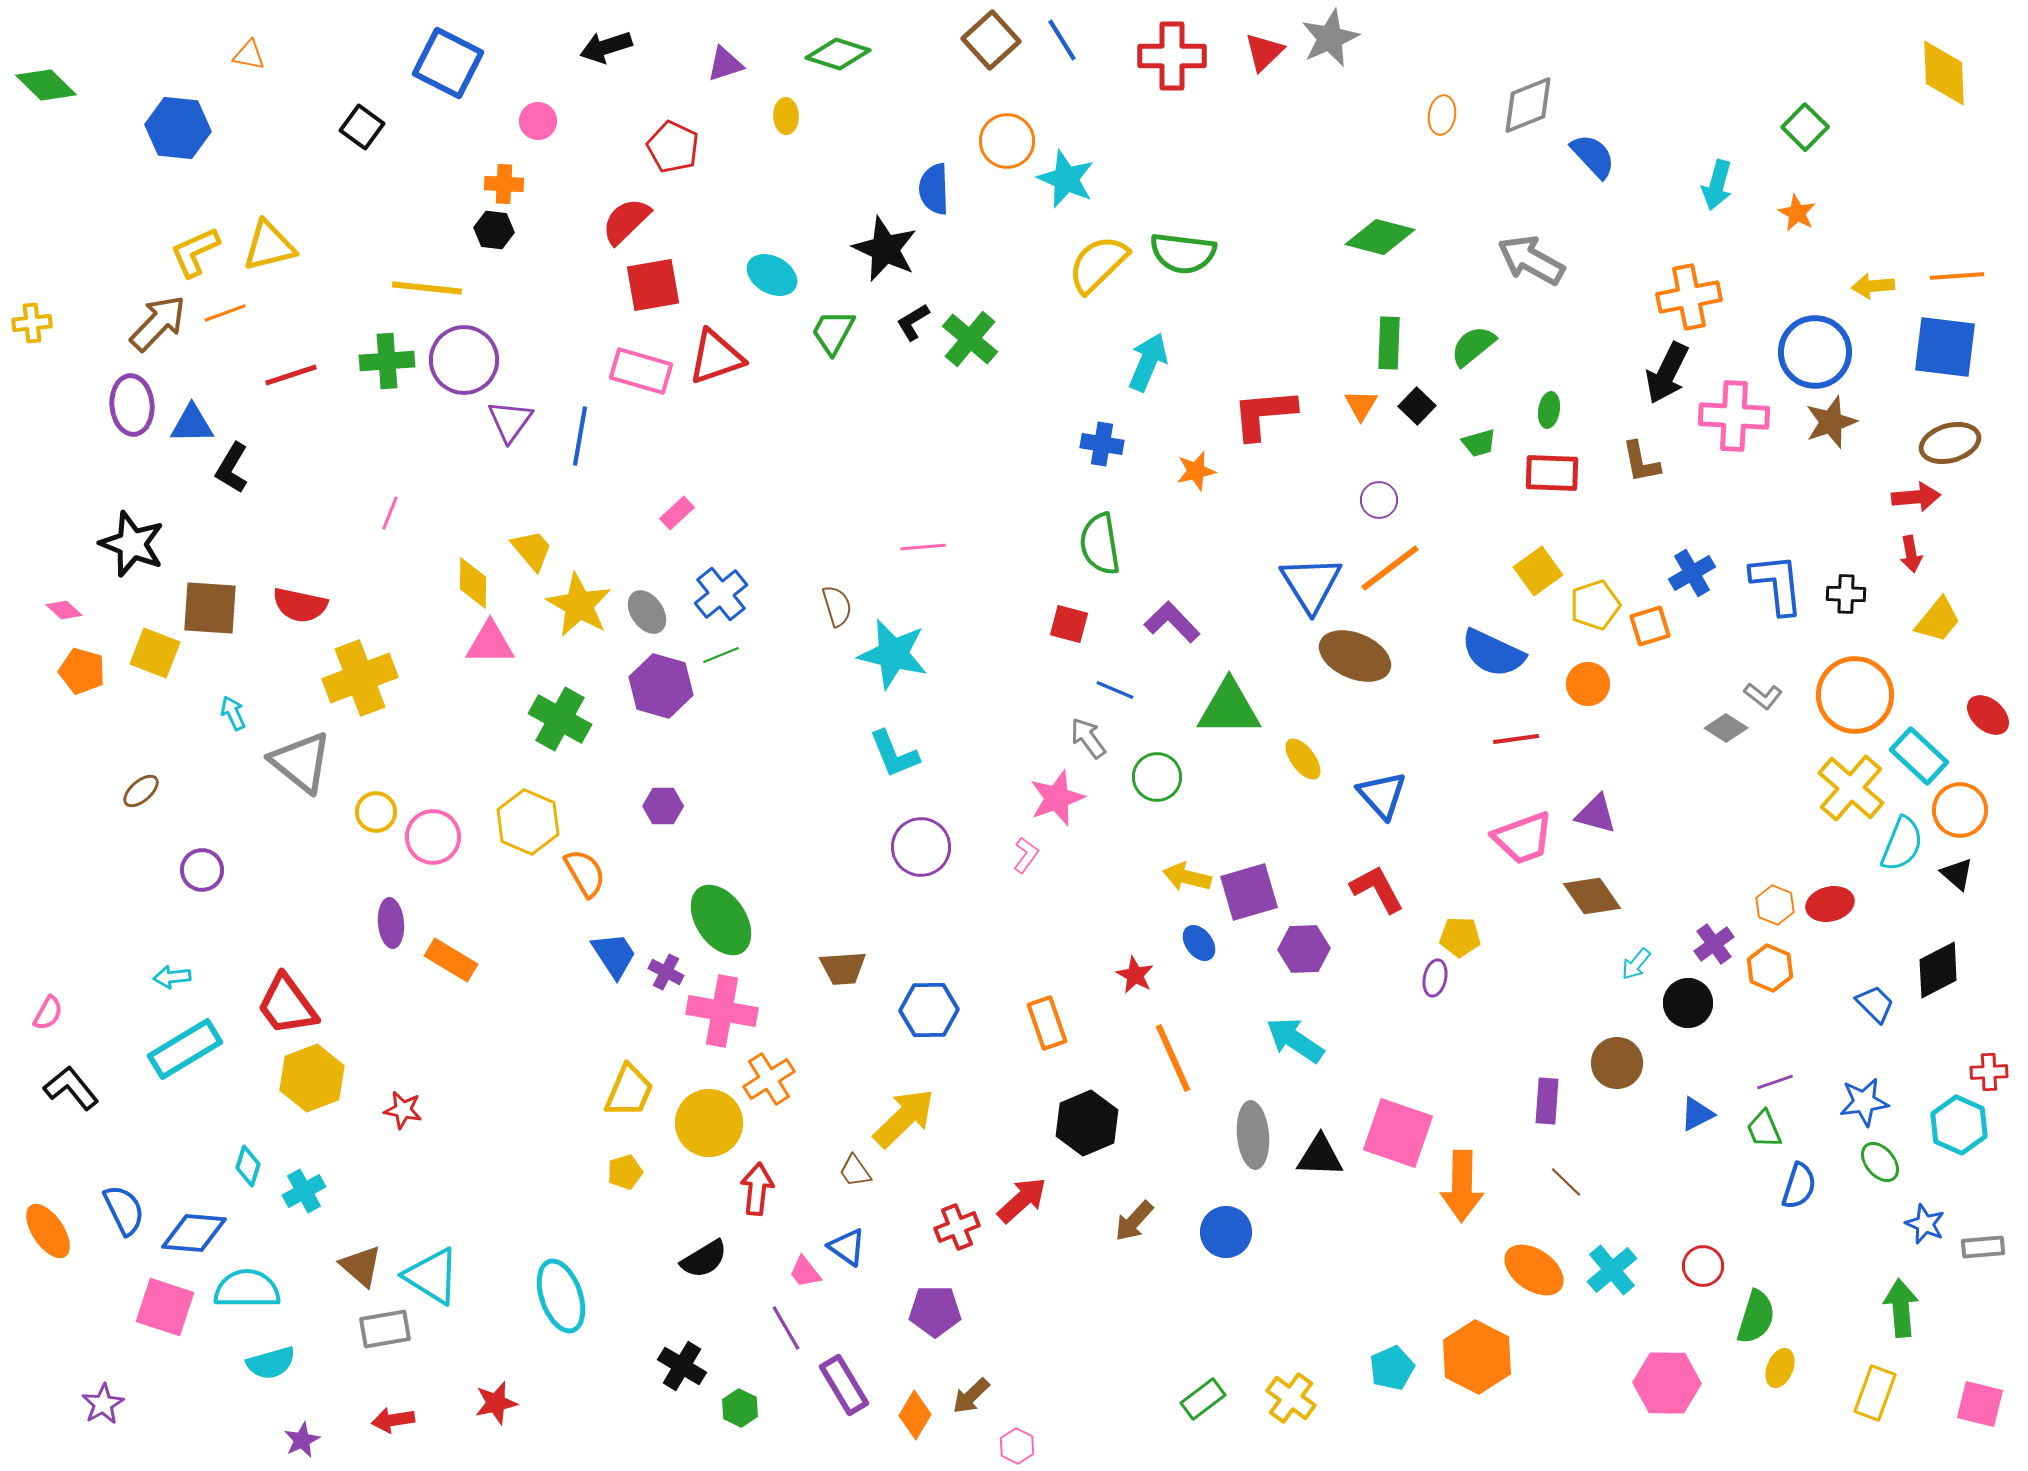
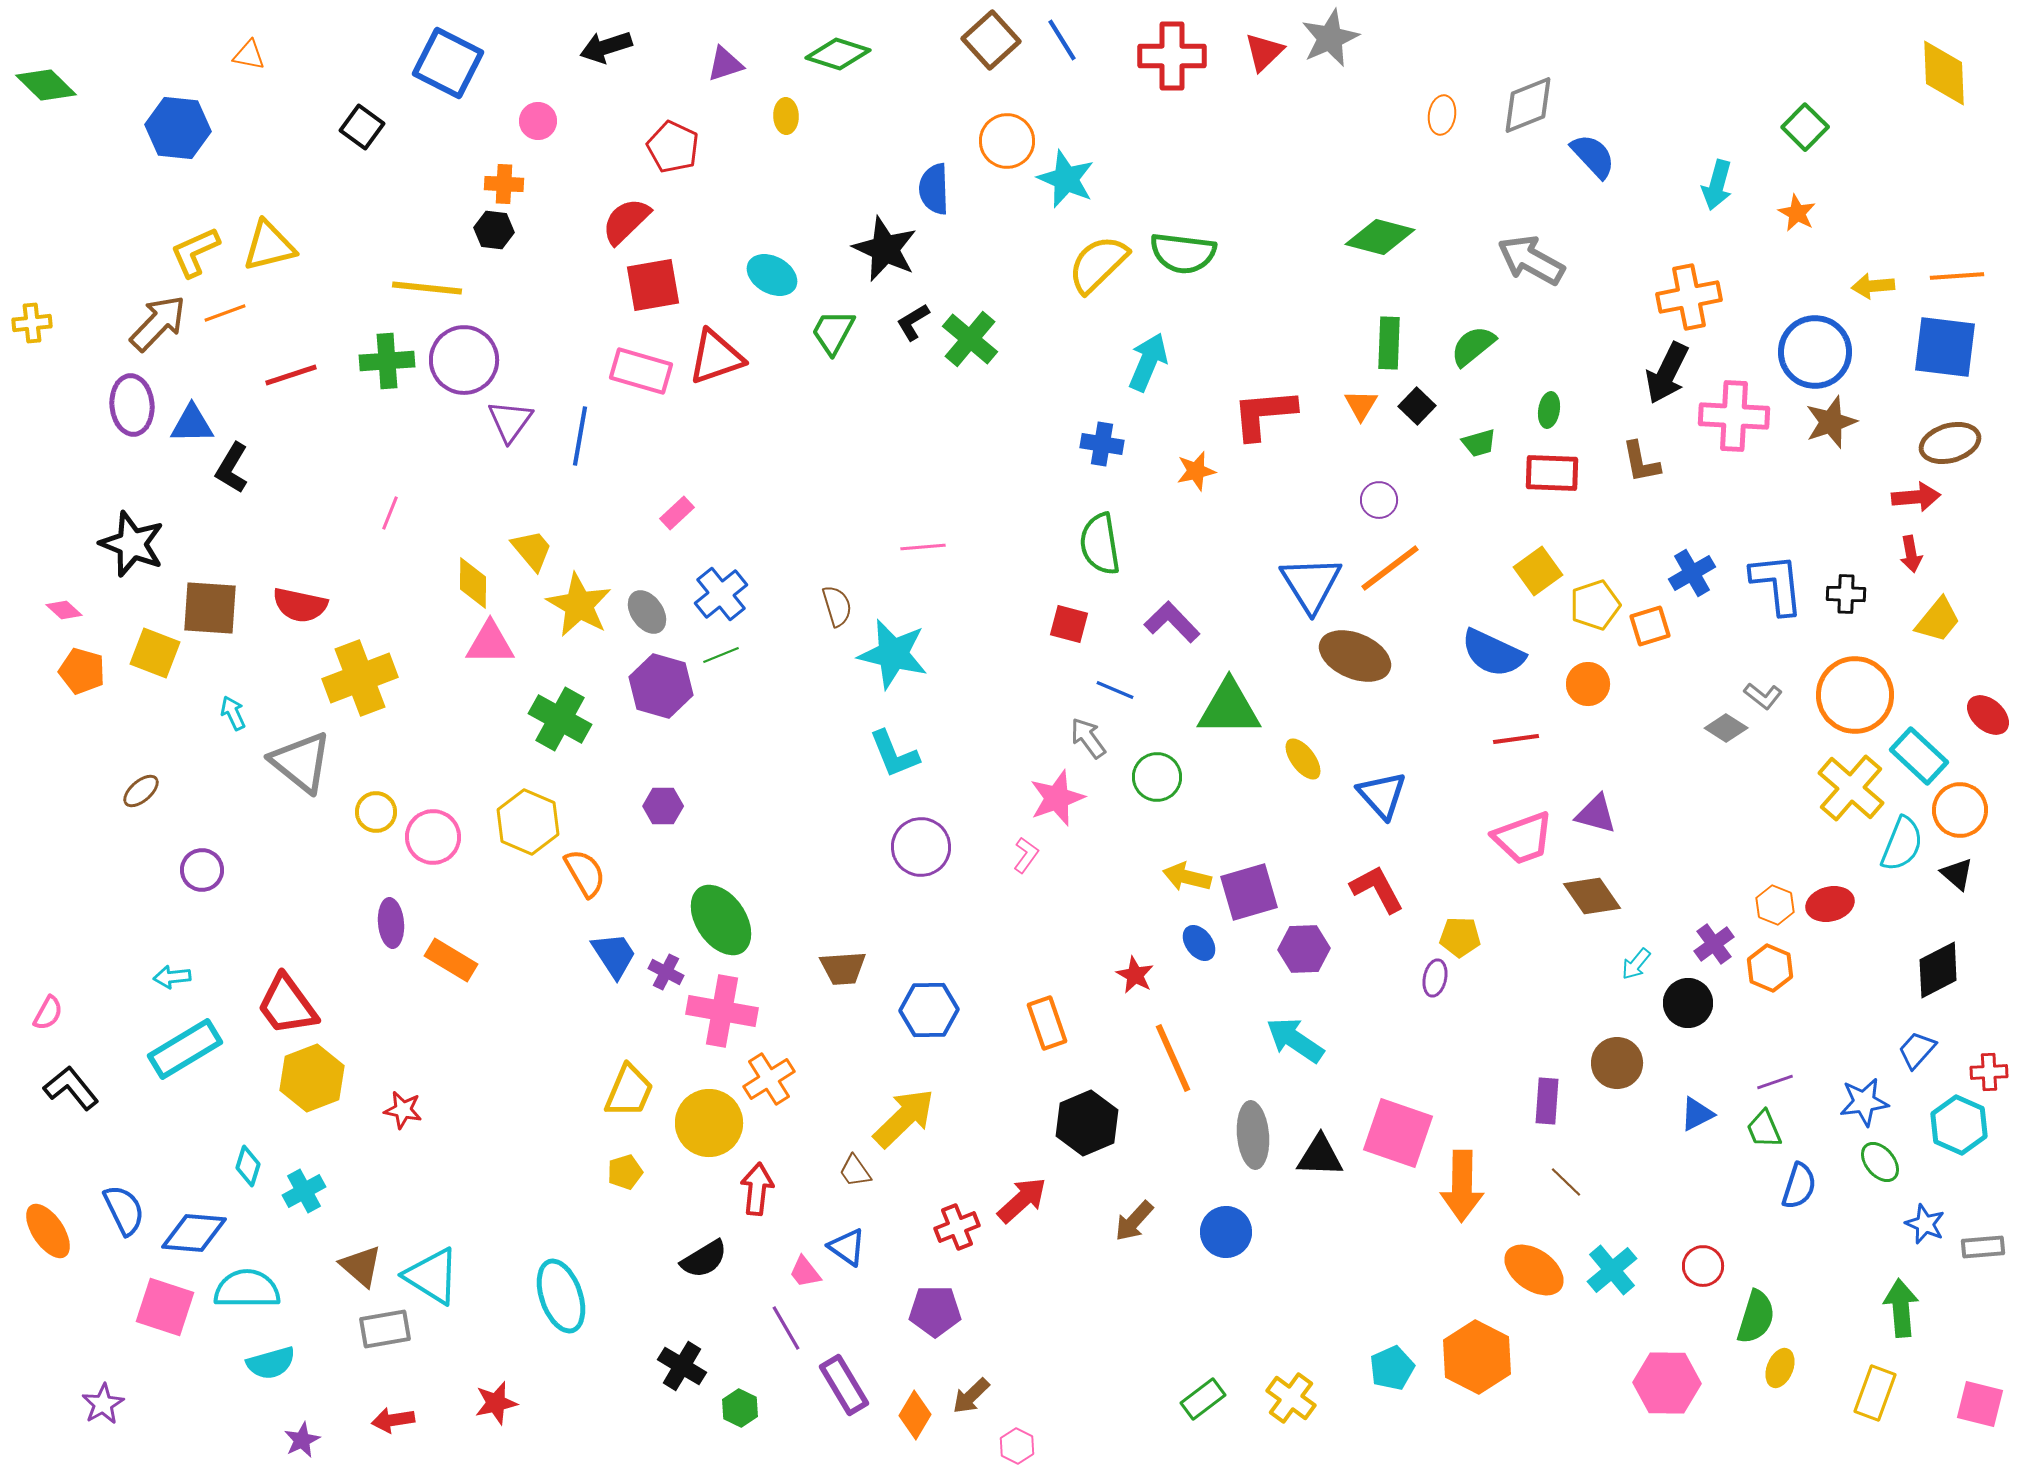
blue trapezoid at (1875, 1004): moved 42 px right, 46 px down; rotated 93 degrees counterclockwise
